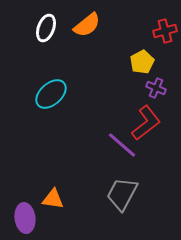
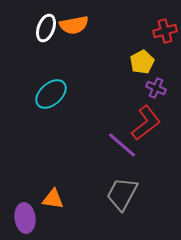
orange semicircle: moved 13 px left; rotated 28 degrees clockwise
